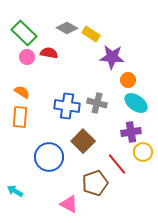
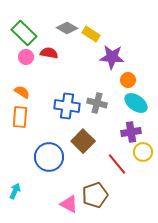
pink circle: moved 1 px left
brown pentagon: moved 12 px down
cyan arrow: rotated 84 degrees clockwise
